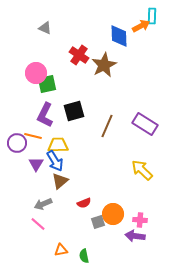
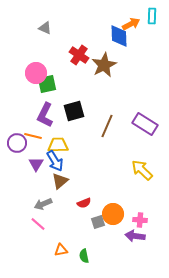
orange arrow: moved 10 px left, 2 px up
